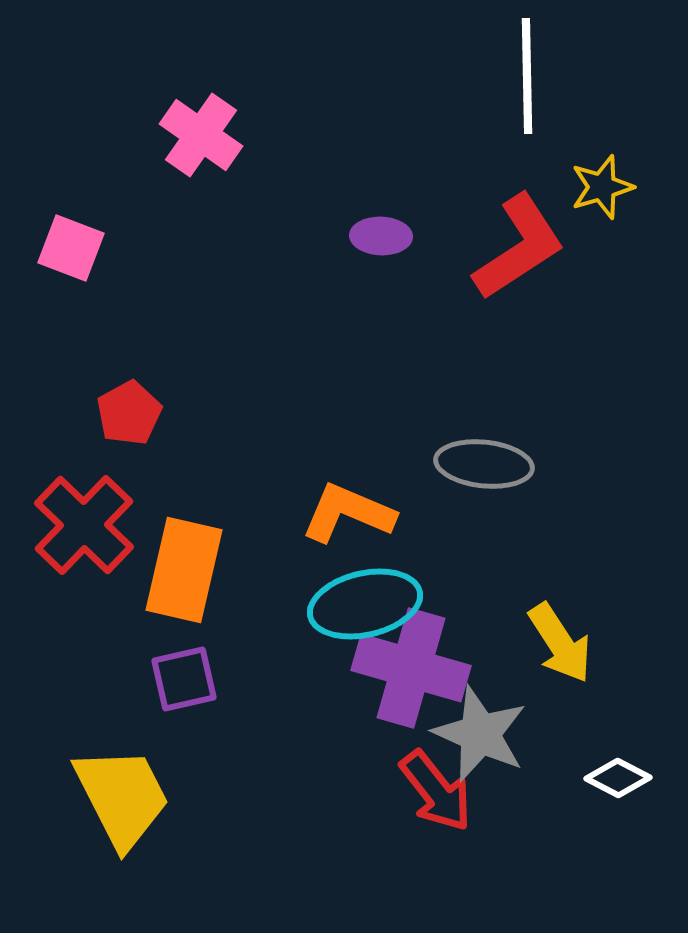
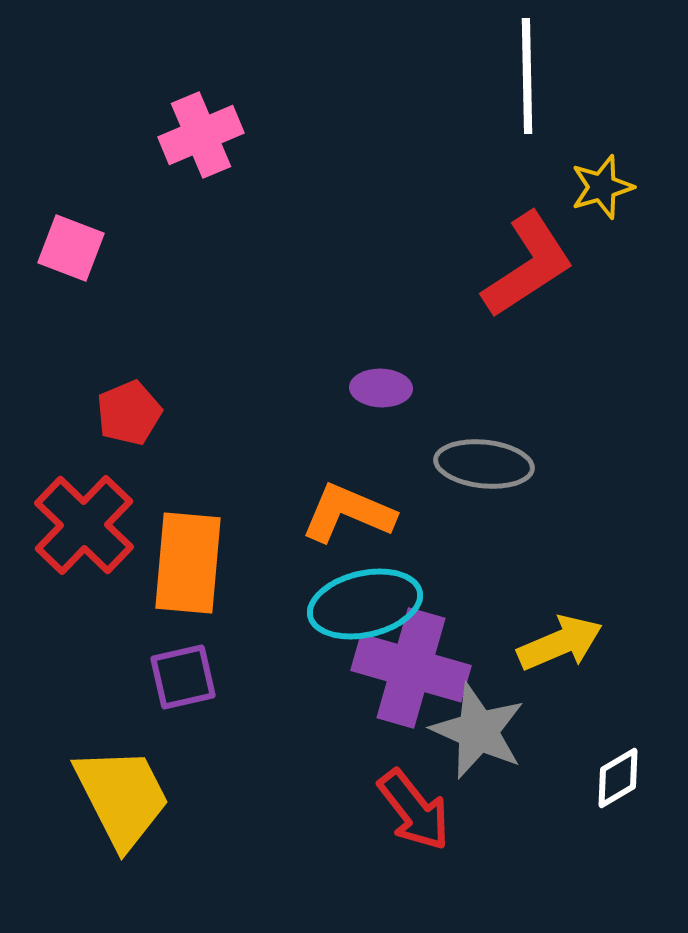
pink cross: rotated 32 degrees clockwise
purple ellipse: moved 152 px down
red L-shape: moved 9 px right, 18 px down
red pentagon: rotated 6 degrees clockwise
orange rectangle: moved 4 px right, 7 px up; rotated 8 degrees counterclockwise
yellow arrow: rotated 80 degrees counterclockwise
purple square: moved 1 px left, 2 px up
gray star: moved 2 px left, 3 px up
white diamond: rotated 58 degrees counterclockwise
red arrow: moved 22 px left, 19 px down
